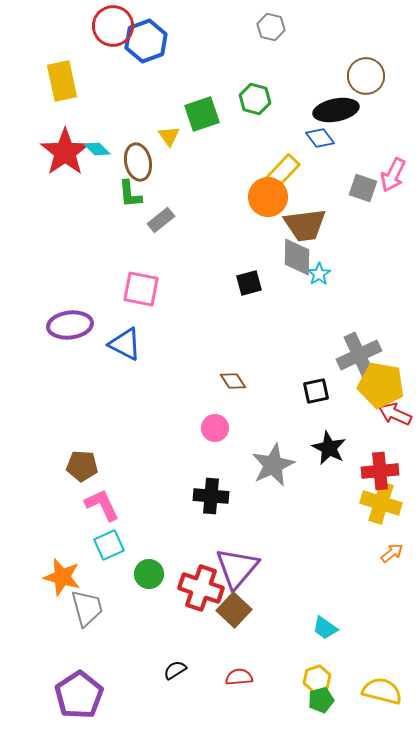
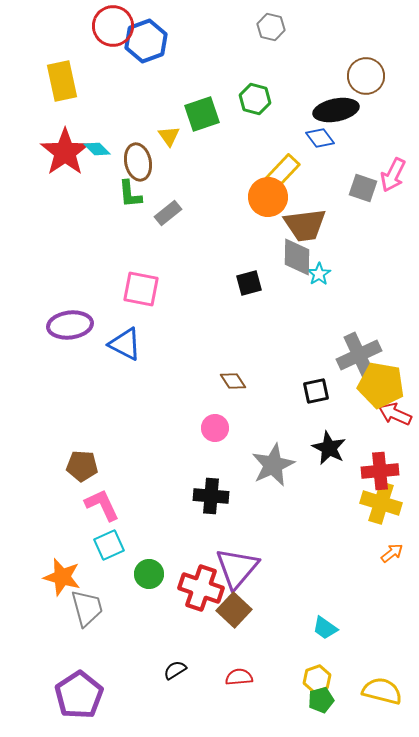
gray rectangle at (161, 220): moved 7 px right, 7 px up
